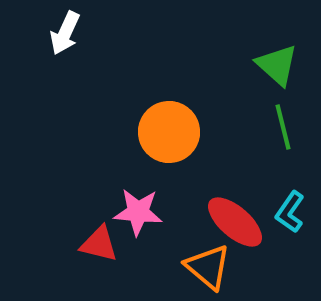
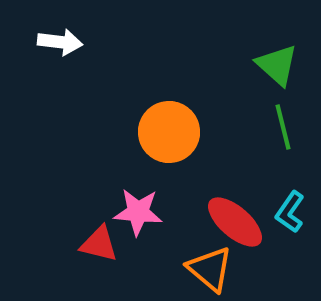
white arrow: moved 5 px left, 9 px down; rotated 108 degrees counterclockwise
orange triangle: moved 2 px right, 2 px down
